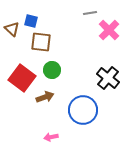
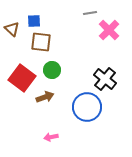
blue square: moved 3 px right; rotated 16 degrees counterclockwise
black cross: moved 3 px left, 1 px down
blue circle: moved 4 px right, 3 px up
